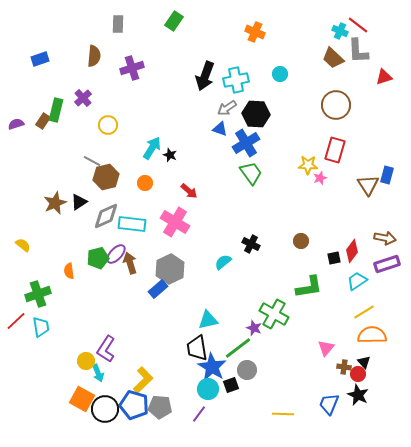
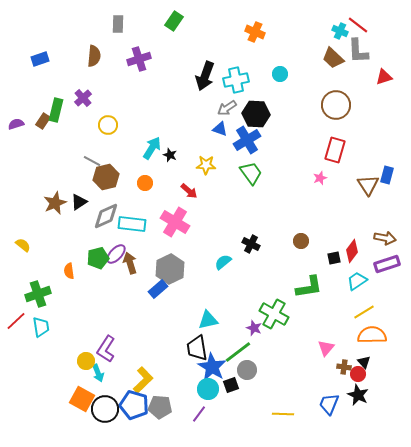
purple cross at (132, 68): moved 7 px right, 9 px up
blue cross at (246, 143): moved 1 px right, 3 px up
yellow star at (308, 165): moved 102 px left
green line at (238, 348): moved 4 px down
